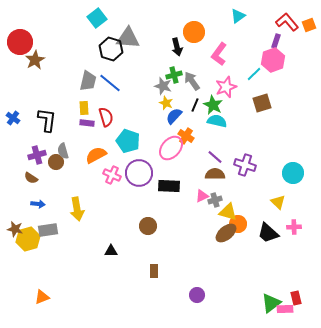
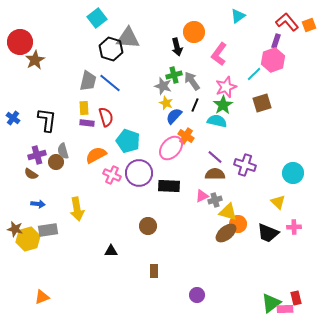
green star at (213, 105): moved 10 px right; rotated 12 degrees clockwise
brown semicircle at (31, 178): moved 4 px up
black trapezoid at (268, 233): rotated 20 degrees counterclockwise
